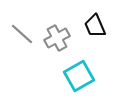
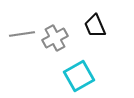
gray line: rotated 50 degrees counterclockwise
gray cross: moved 2 px left
